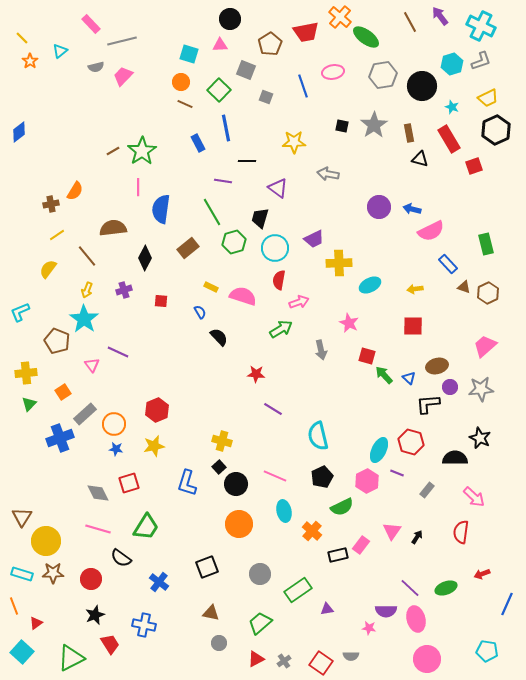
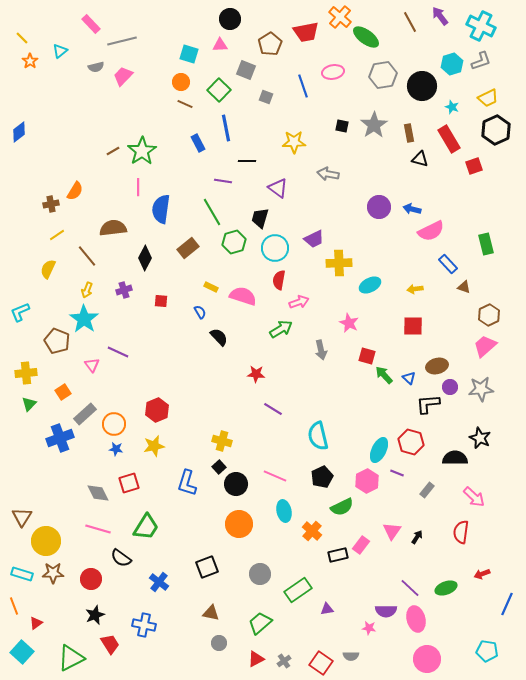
yellow semicircle at (48, 269): rotated 12 degrees counterclockwise
brown hexagon at (488, 293): moved 1 px right, 22 px down
